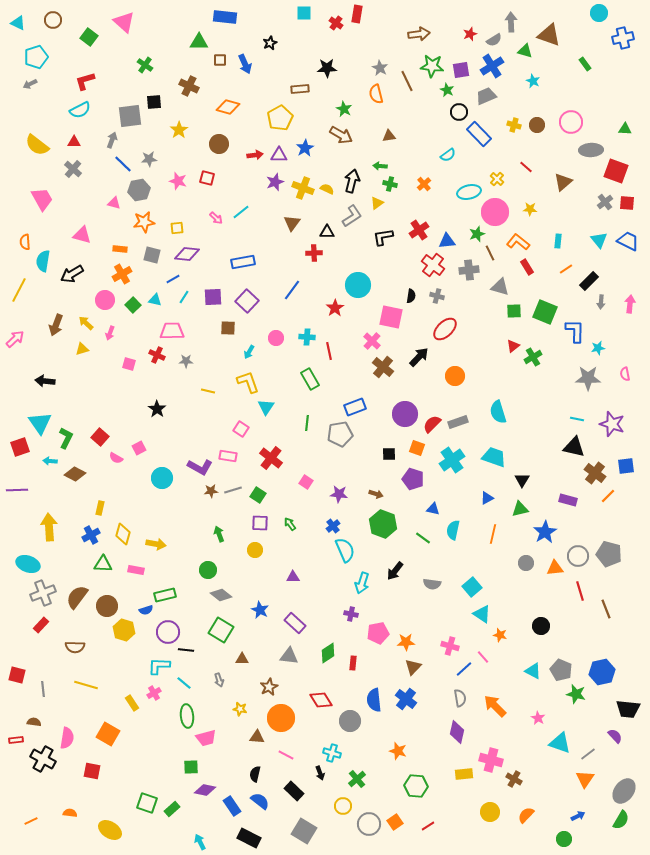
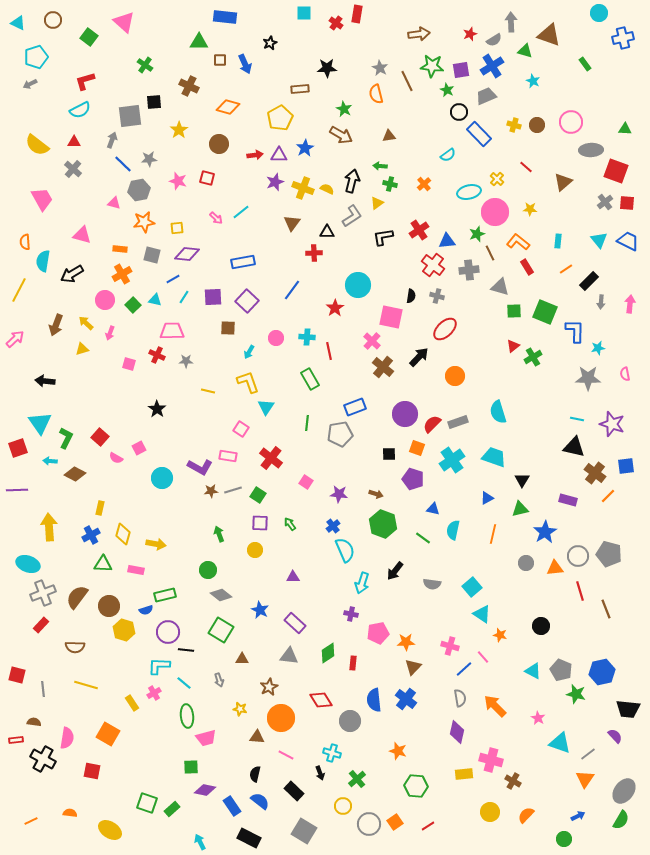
red square at (20, 447): moved 2 px left, 1 px down
brown circle at (107, 606): moved 2 px right
brown cross at (514, 779): moved 1 px left, 2 px down
